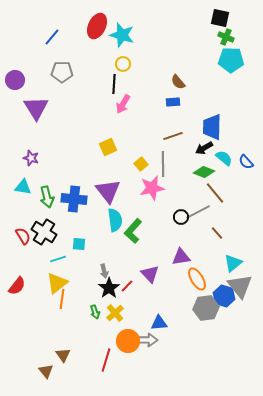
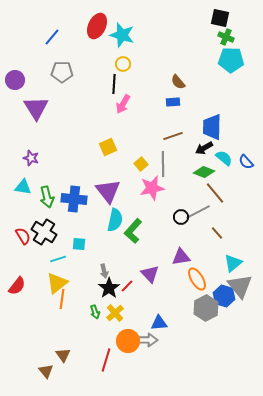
cyan semicircle at (115, 220): rotated 20 degrees clockwise
gray hexagon at (206, 308): rotated 20 degrees counterclockwise
